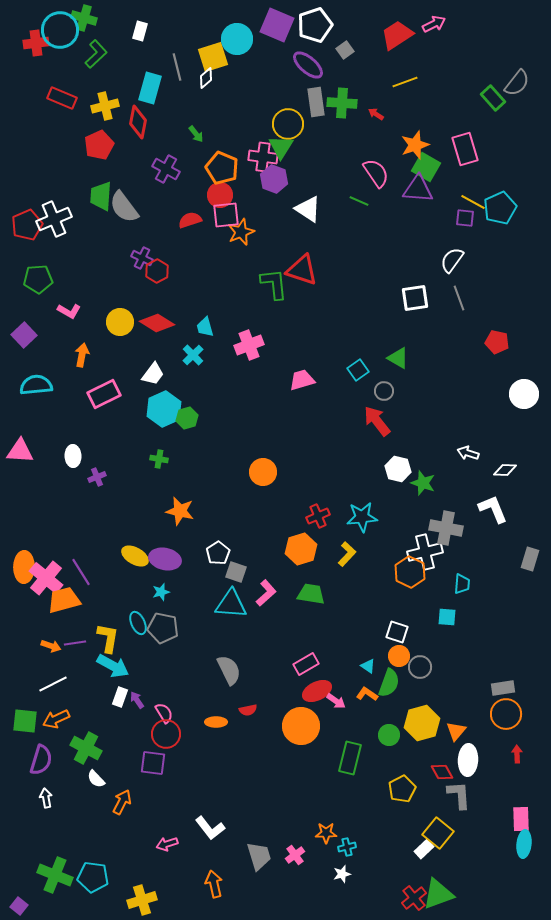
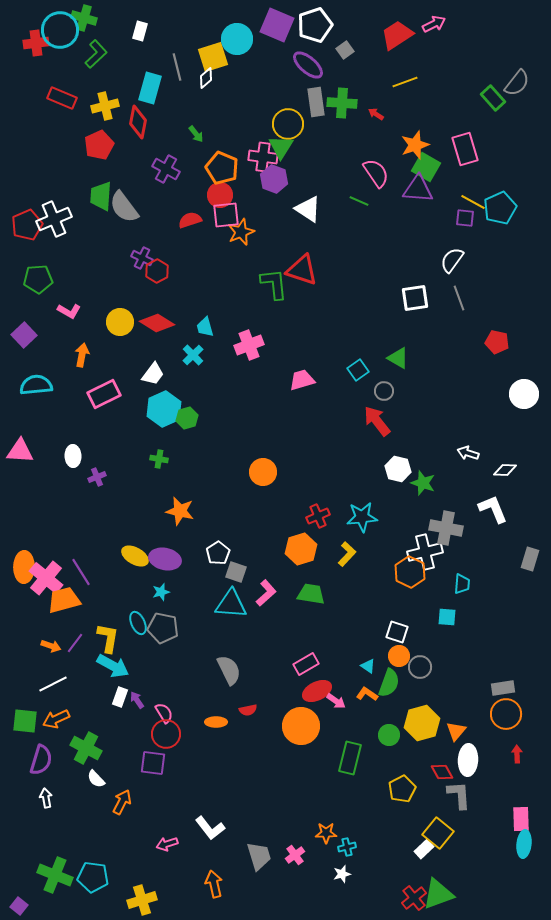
purple line at (75, 643): rotated 45 degrees counterclockwise
